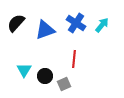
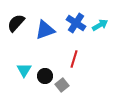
cyan arrow: moved 2 px left; rotated 21 degrees clockwise
red line: rotated 12 degrees clockwise
gray square: moved 2 px left, 1 px down; rotated 16 degrees counterclockwise
